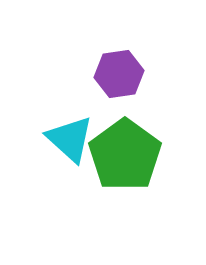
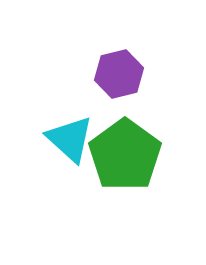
purple hexagon: rotated 6 degrees counterclockwise
